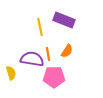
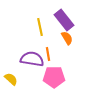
purple rectangle: rotated 30 degrees clockwise
orange semicircle: moved 13 px up; rotated 64 degrees counterclockwise
yellow semicircle: moved 6 px down; rotated 32 degrees counterclockwise
